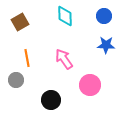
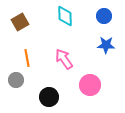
black circle: moved 2 px left, 3 px up
